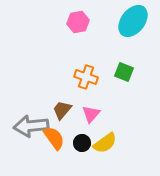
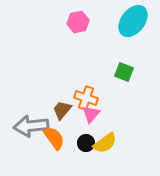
orange cross: moved 21 px down
black circle: moved 4 px right
